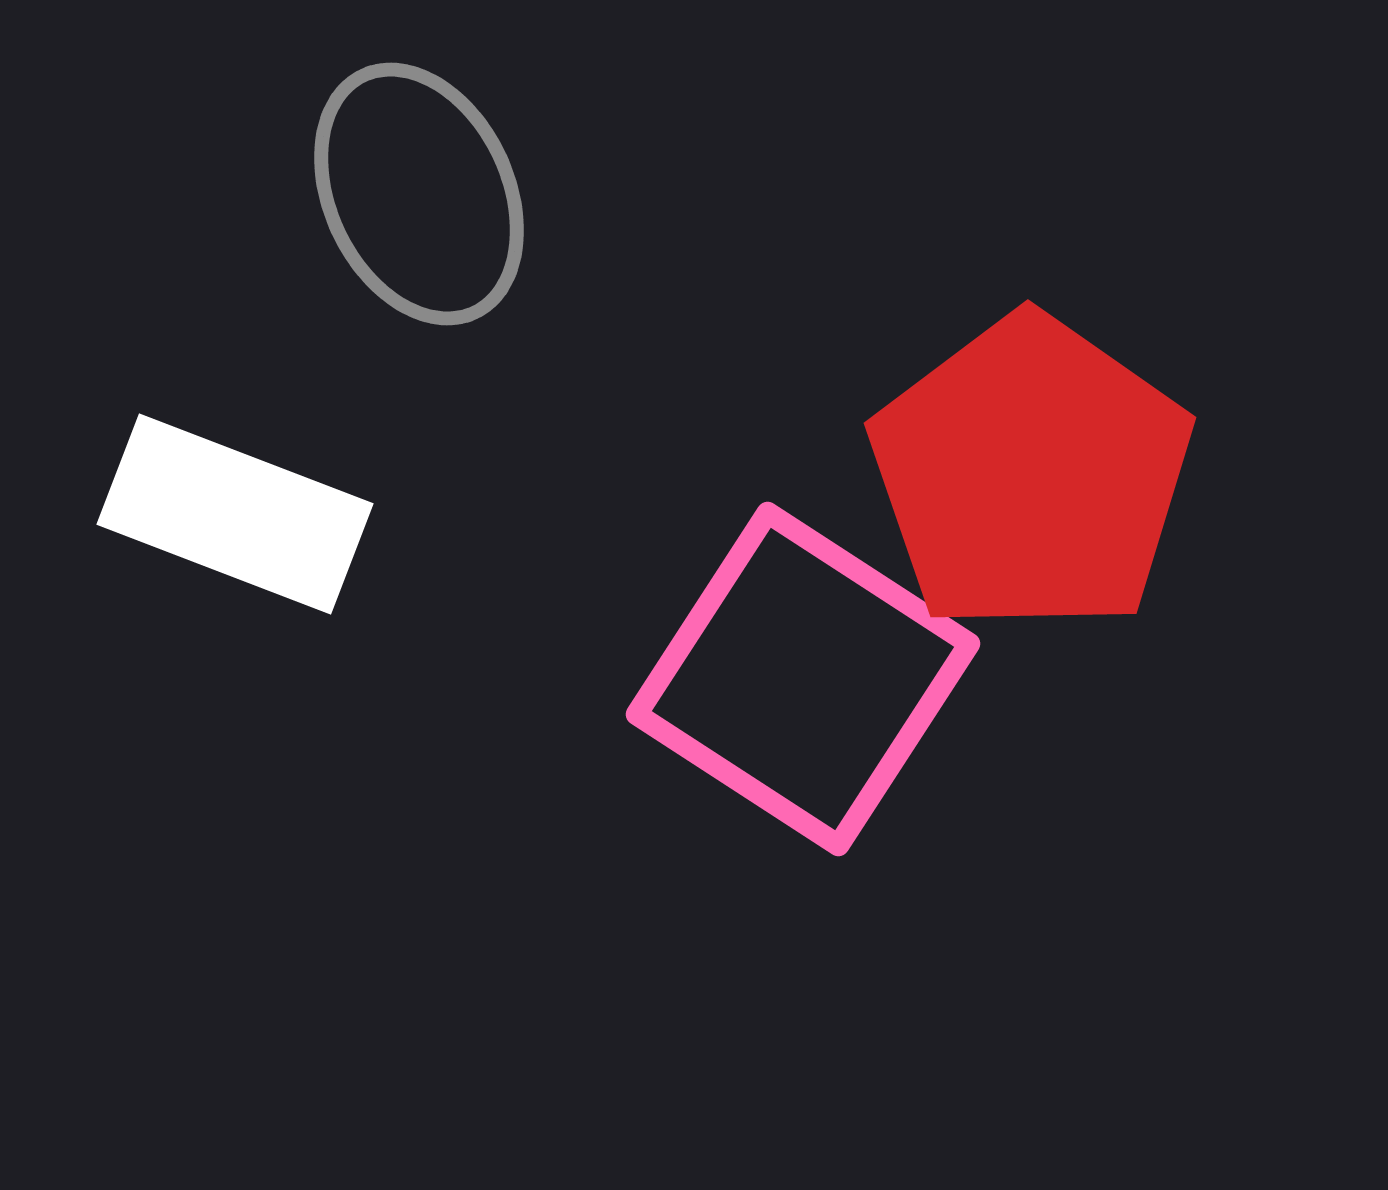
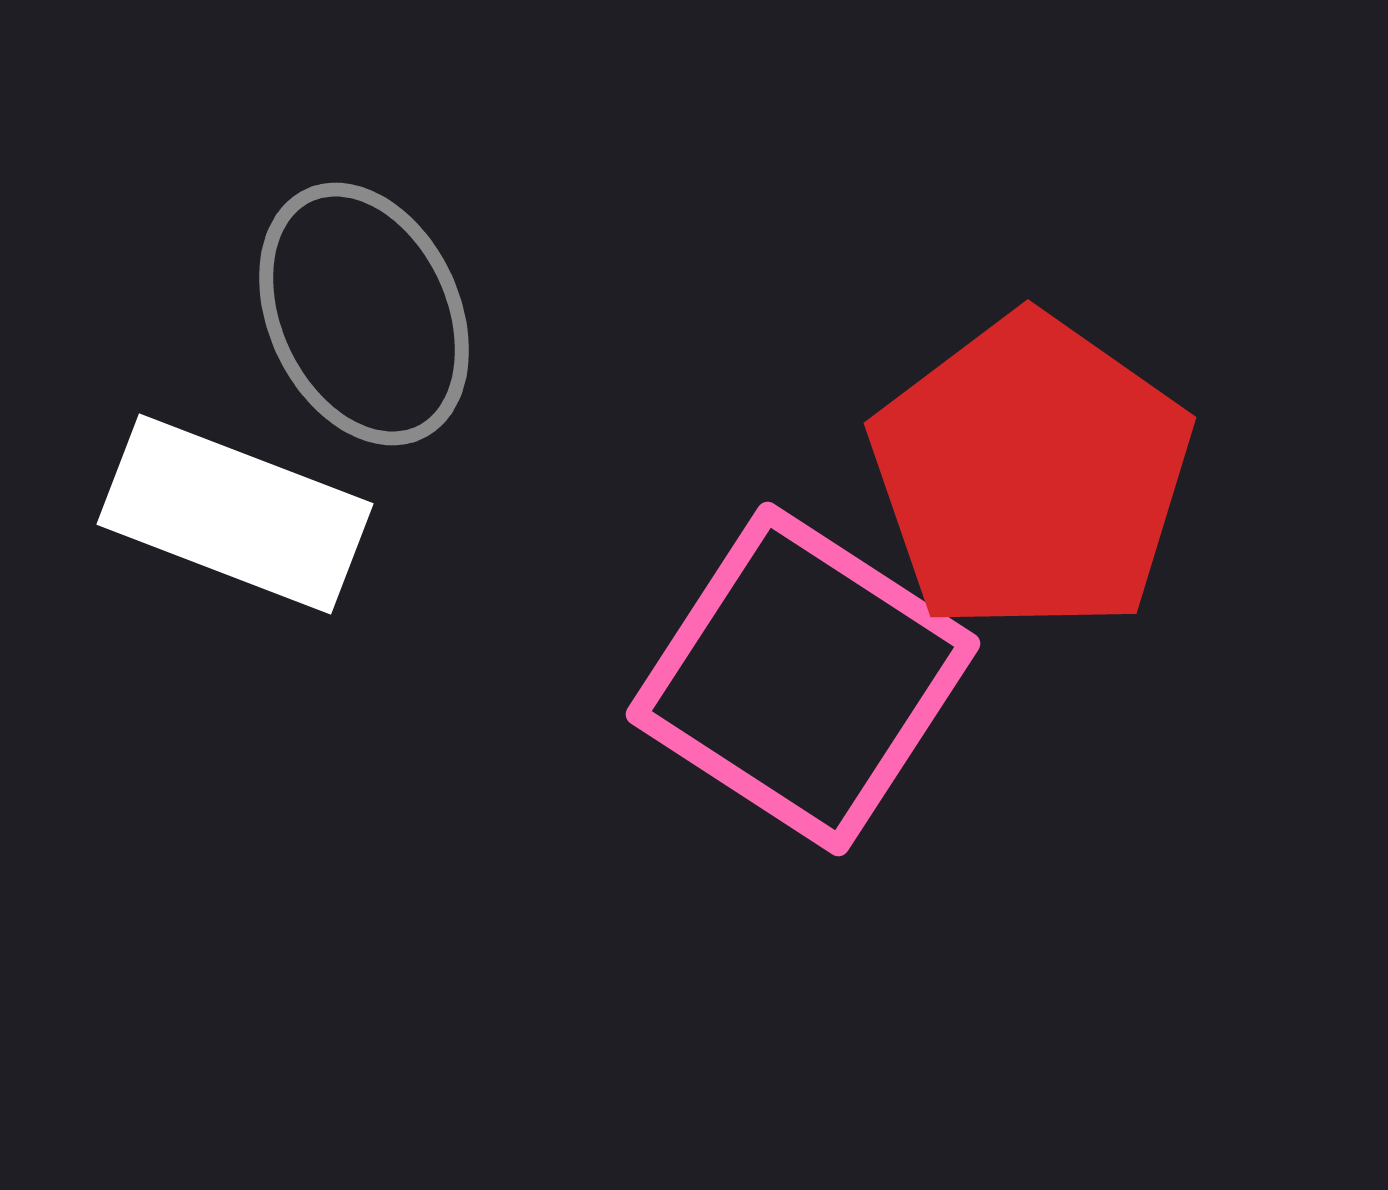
gray ellipse: moved 55 px left, 120 px down
